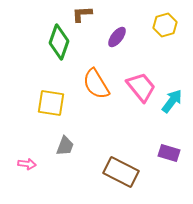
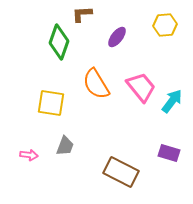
yellow hexagon: rotated 10 degrees clockwise
pink arrow: moved 2 px right, 9 px up
